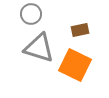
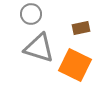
brown rectangle: moved 1 px right, 2 px up
